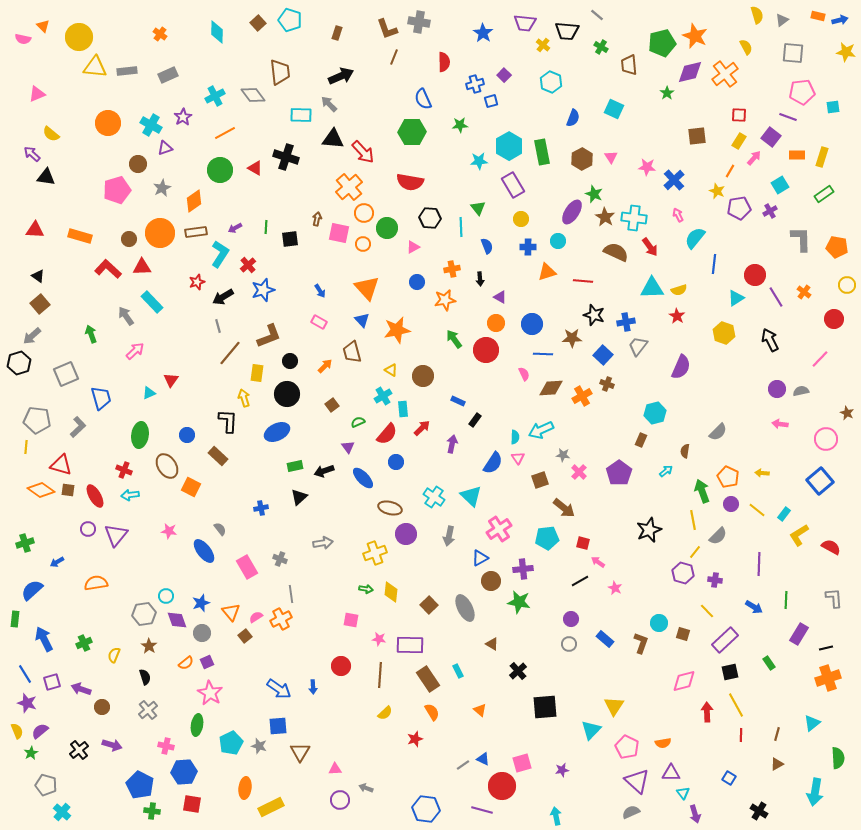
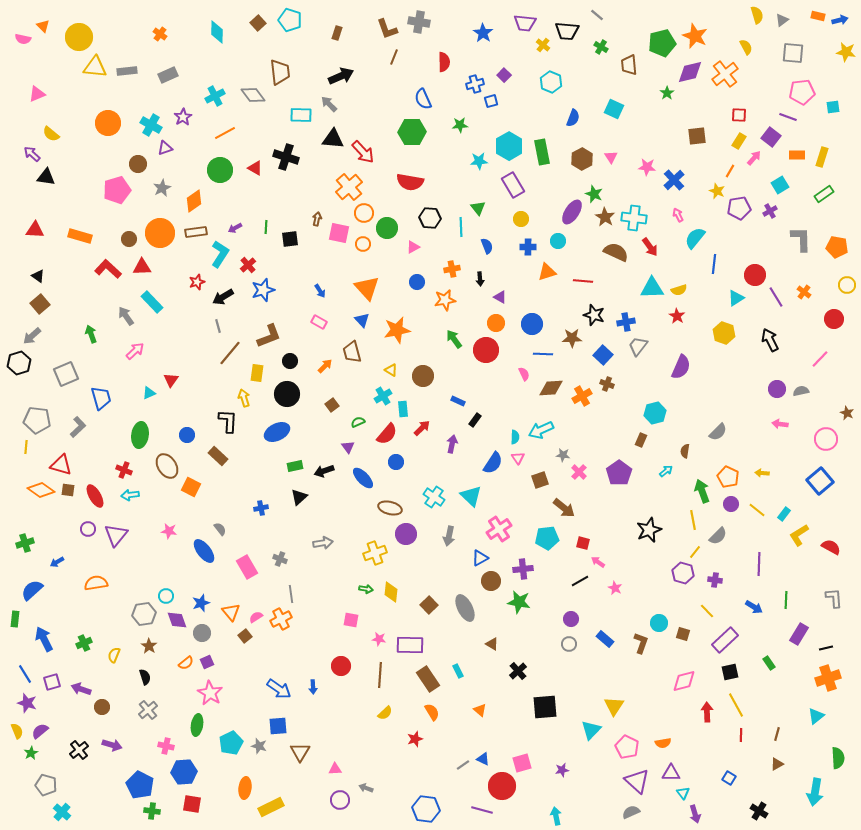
cyan triangle at (812, 723): moved 4 px right, 7 px up
